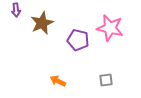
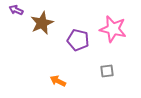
purple arrow: rotated 120 degrees clockwise
pink star: moved 3 px right, 1 px down
gray square: moved 1 px right, 9 px up
